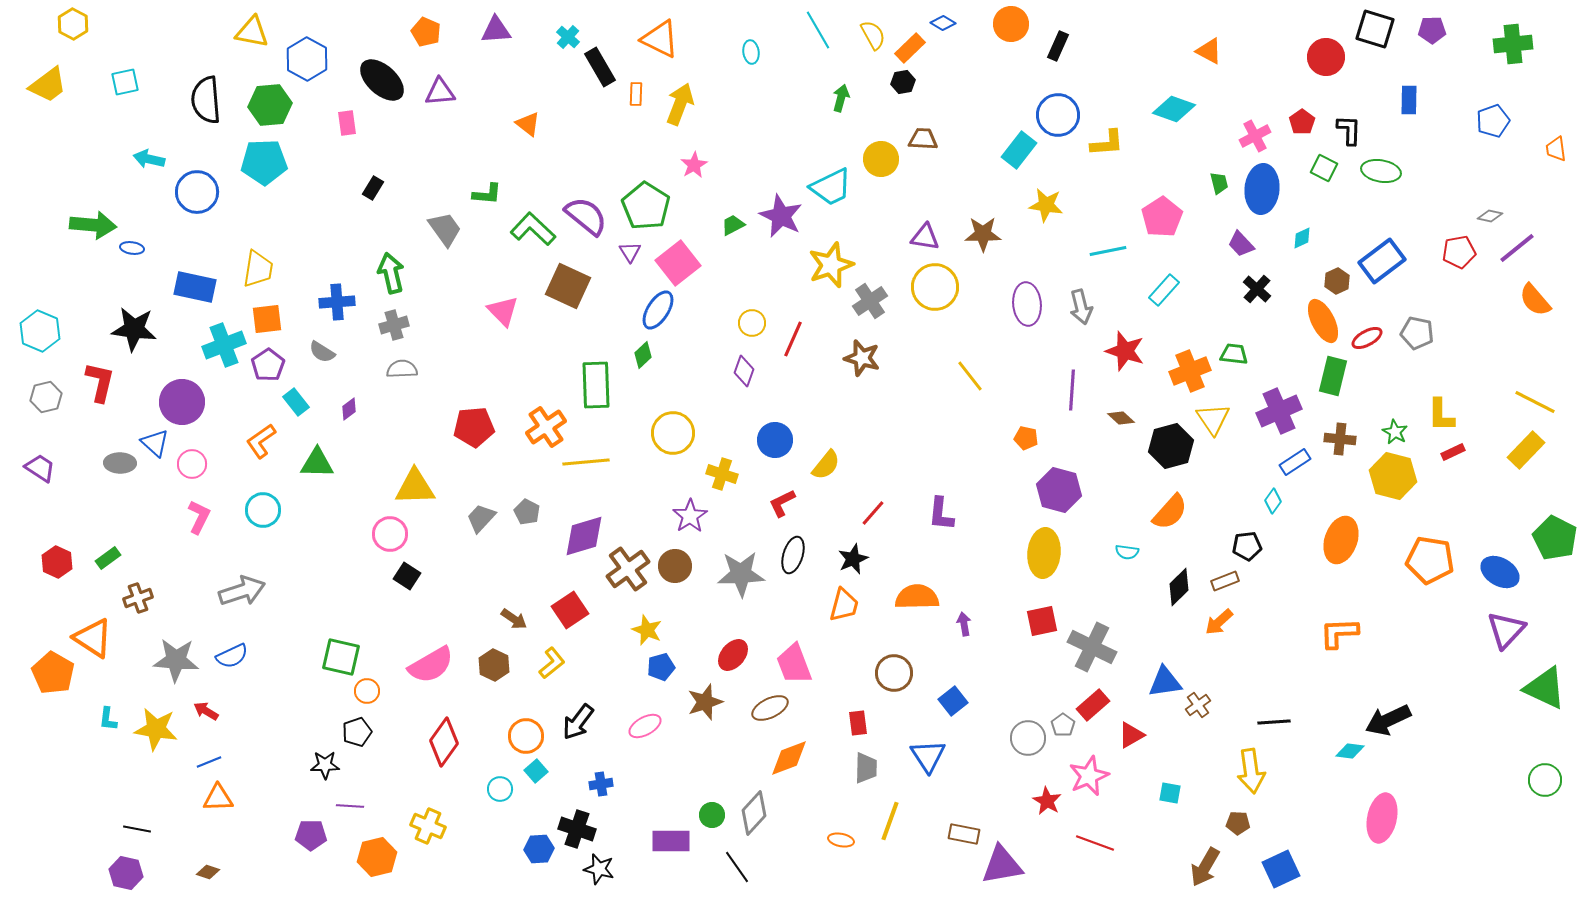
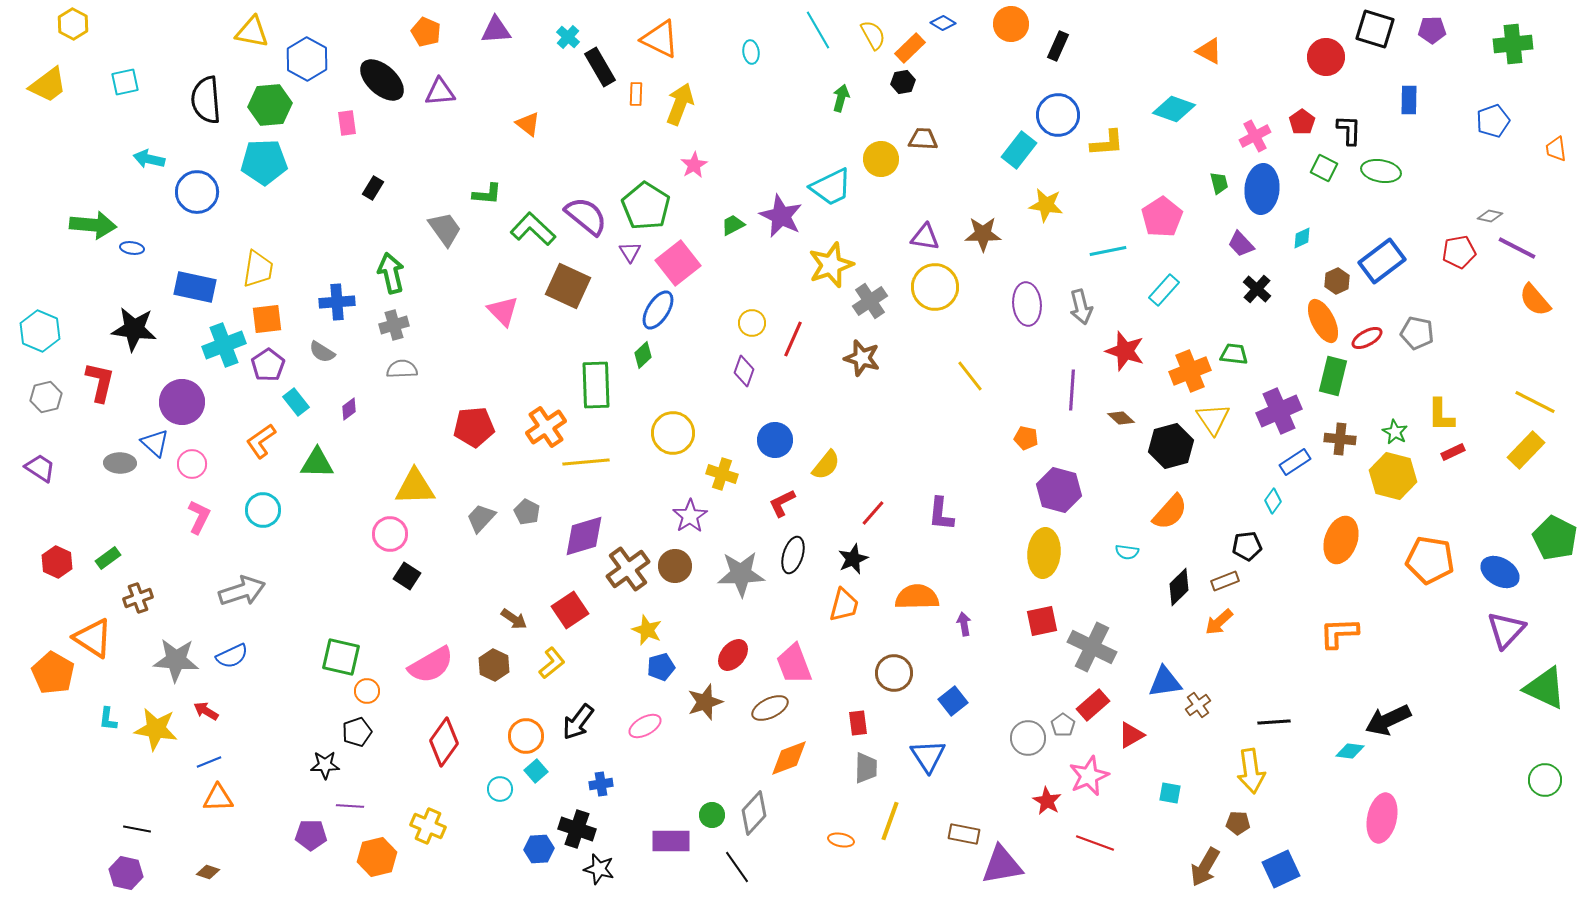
purple line at (1517, 248): rotated 66 degrees clockwise
